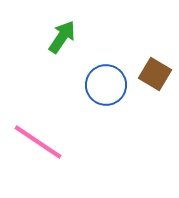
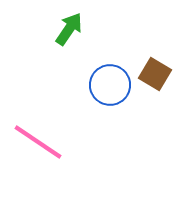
green arrow: moved 7 px right, 8 px up
blue circle: moved 4 px right
